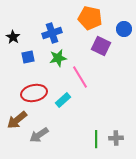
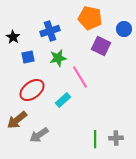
blue cross: moved 2 px left, 2 px up
red ellipse: moved 2 px left, 3 px up; rotated 25 degrees counterclockwise
green line: moved 1 px left
